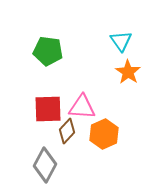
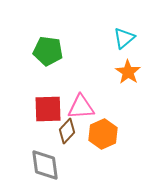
cyan triangle: moved 3 px right, 3 px up; rotated 25 degrees clockwise
pink triangle: moved 1 px left; rotated 8 degrees counterclockwise
orange hexagon: moved 1 px left
gray diamond: rotated 36 degrees counterclockwise
